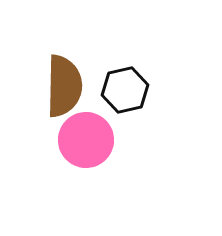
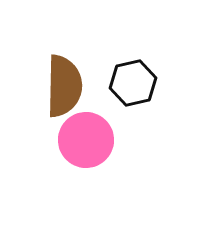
black hexagon: moved 8 px right, 7 px up
